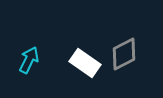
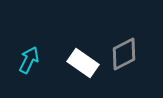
white rectangle: moved 2 px left
